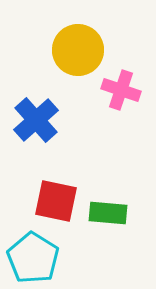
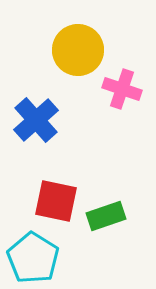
pink cross: moved 1 px right, 1 px up
green rectangle: moved 2 px left, 3 px down; rotated 24 degrees counterclockwise
